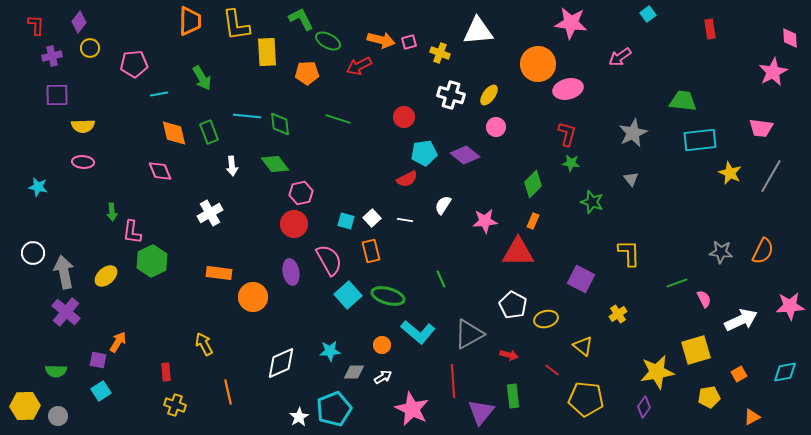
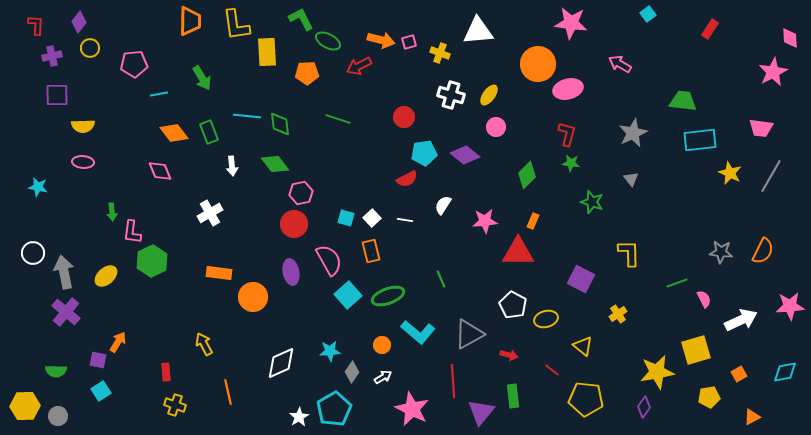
red rectangle at (710, 29): rotated 42 degrees clockwise
pink arrow at (620, 57): moved 7 px down; rotated 65 degrees clockwise
orange diamond at (174, 133): rotated 24 degrees counterclockwise
green diamond at (533, 184): moved 6 px left, 9 px up
cyan square at (346, 221): moved 3 px up
green ellipse at (388, 296): rotated 36 degrees counterclockwise
gray diamond at (354, 372): moved 2 px left; rotated 55 degrees counterclockwise
cyan pentagon at (334, 409): rotated 8 degrees counterclockwise
